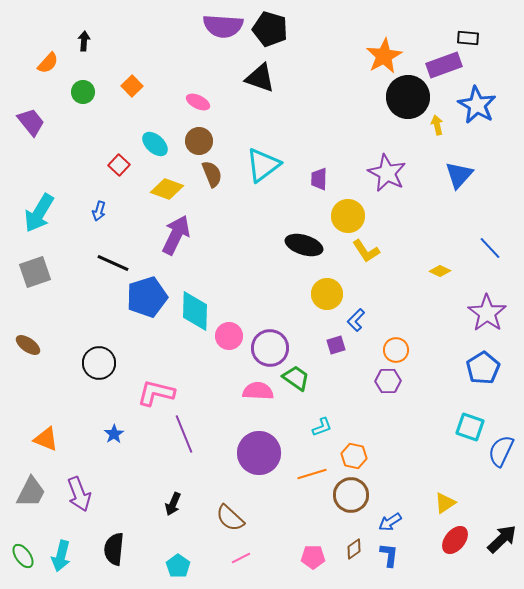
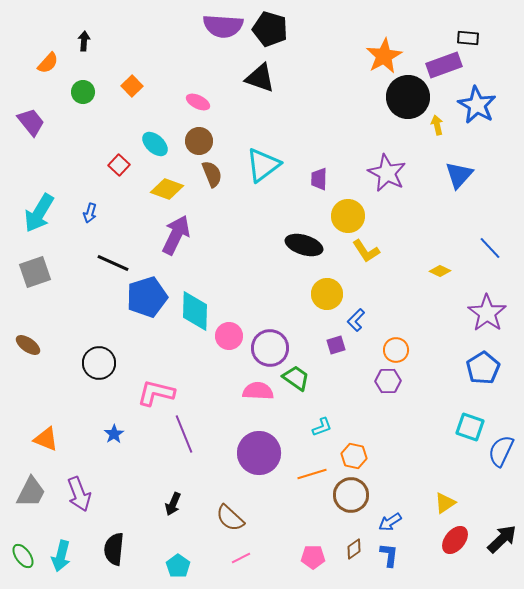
blue arrow at (99, 211): moved 9 px left, 2 px down
